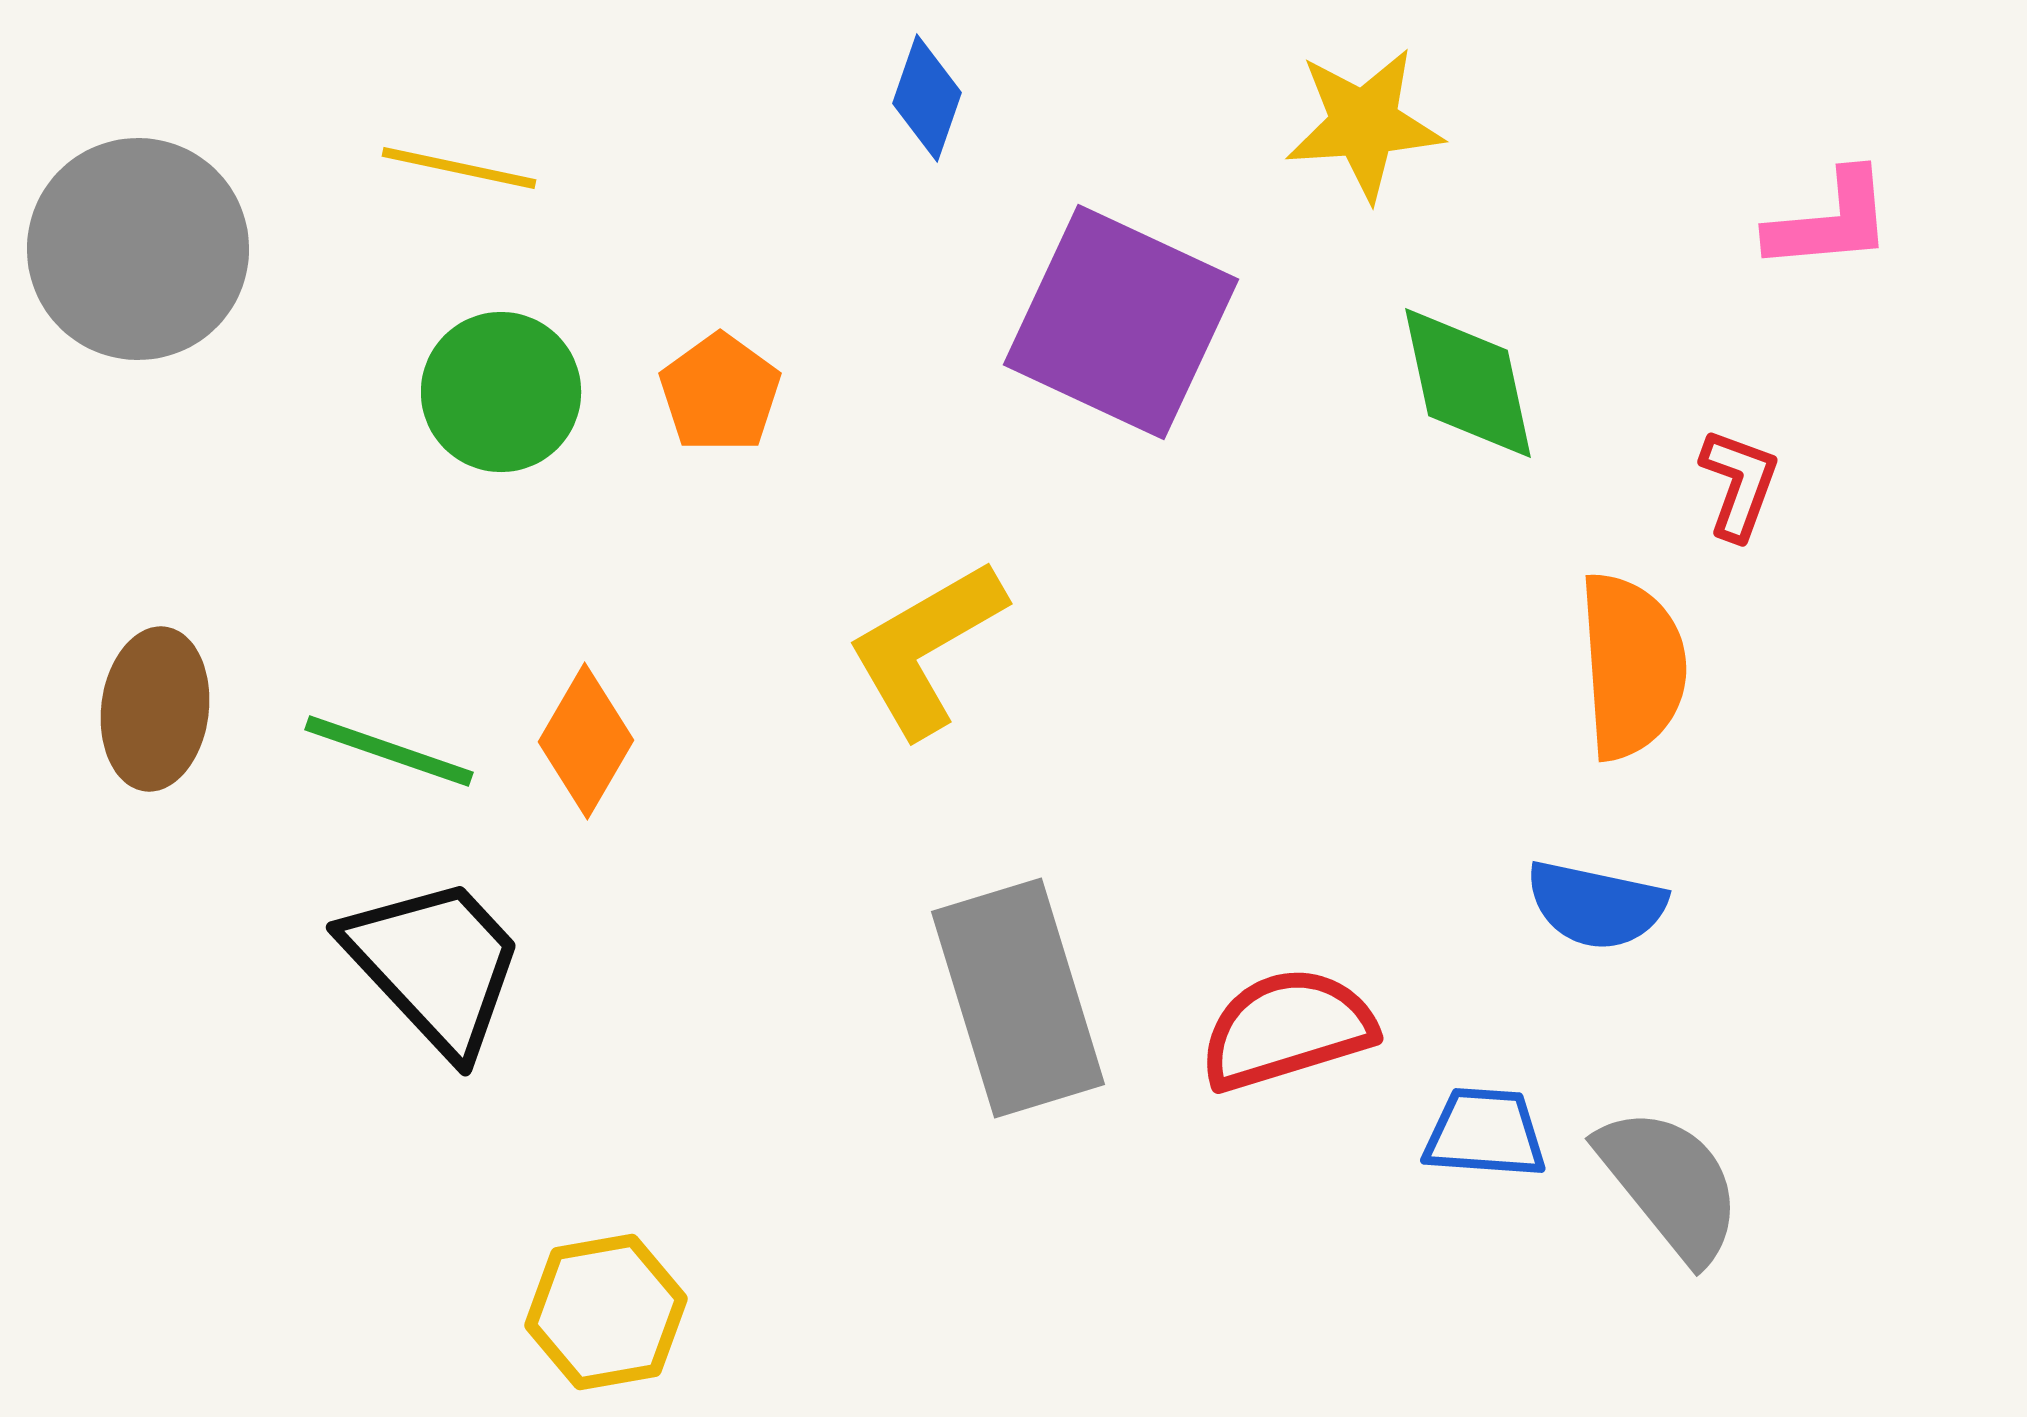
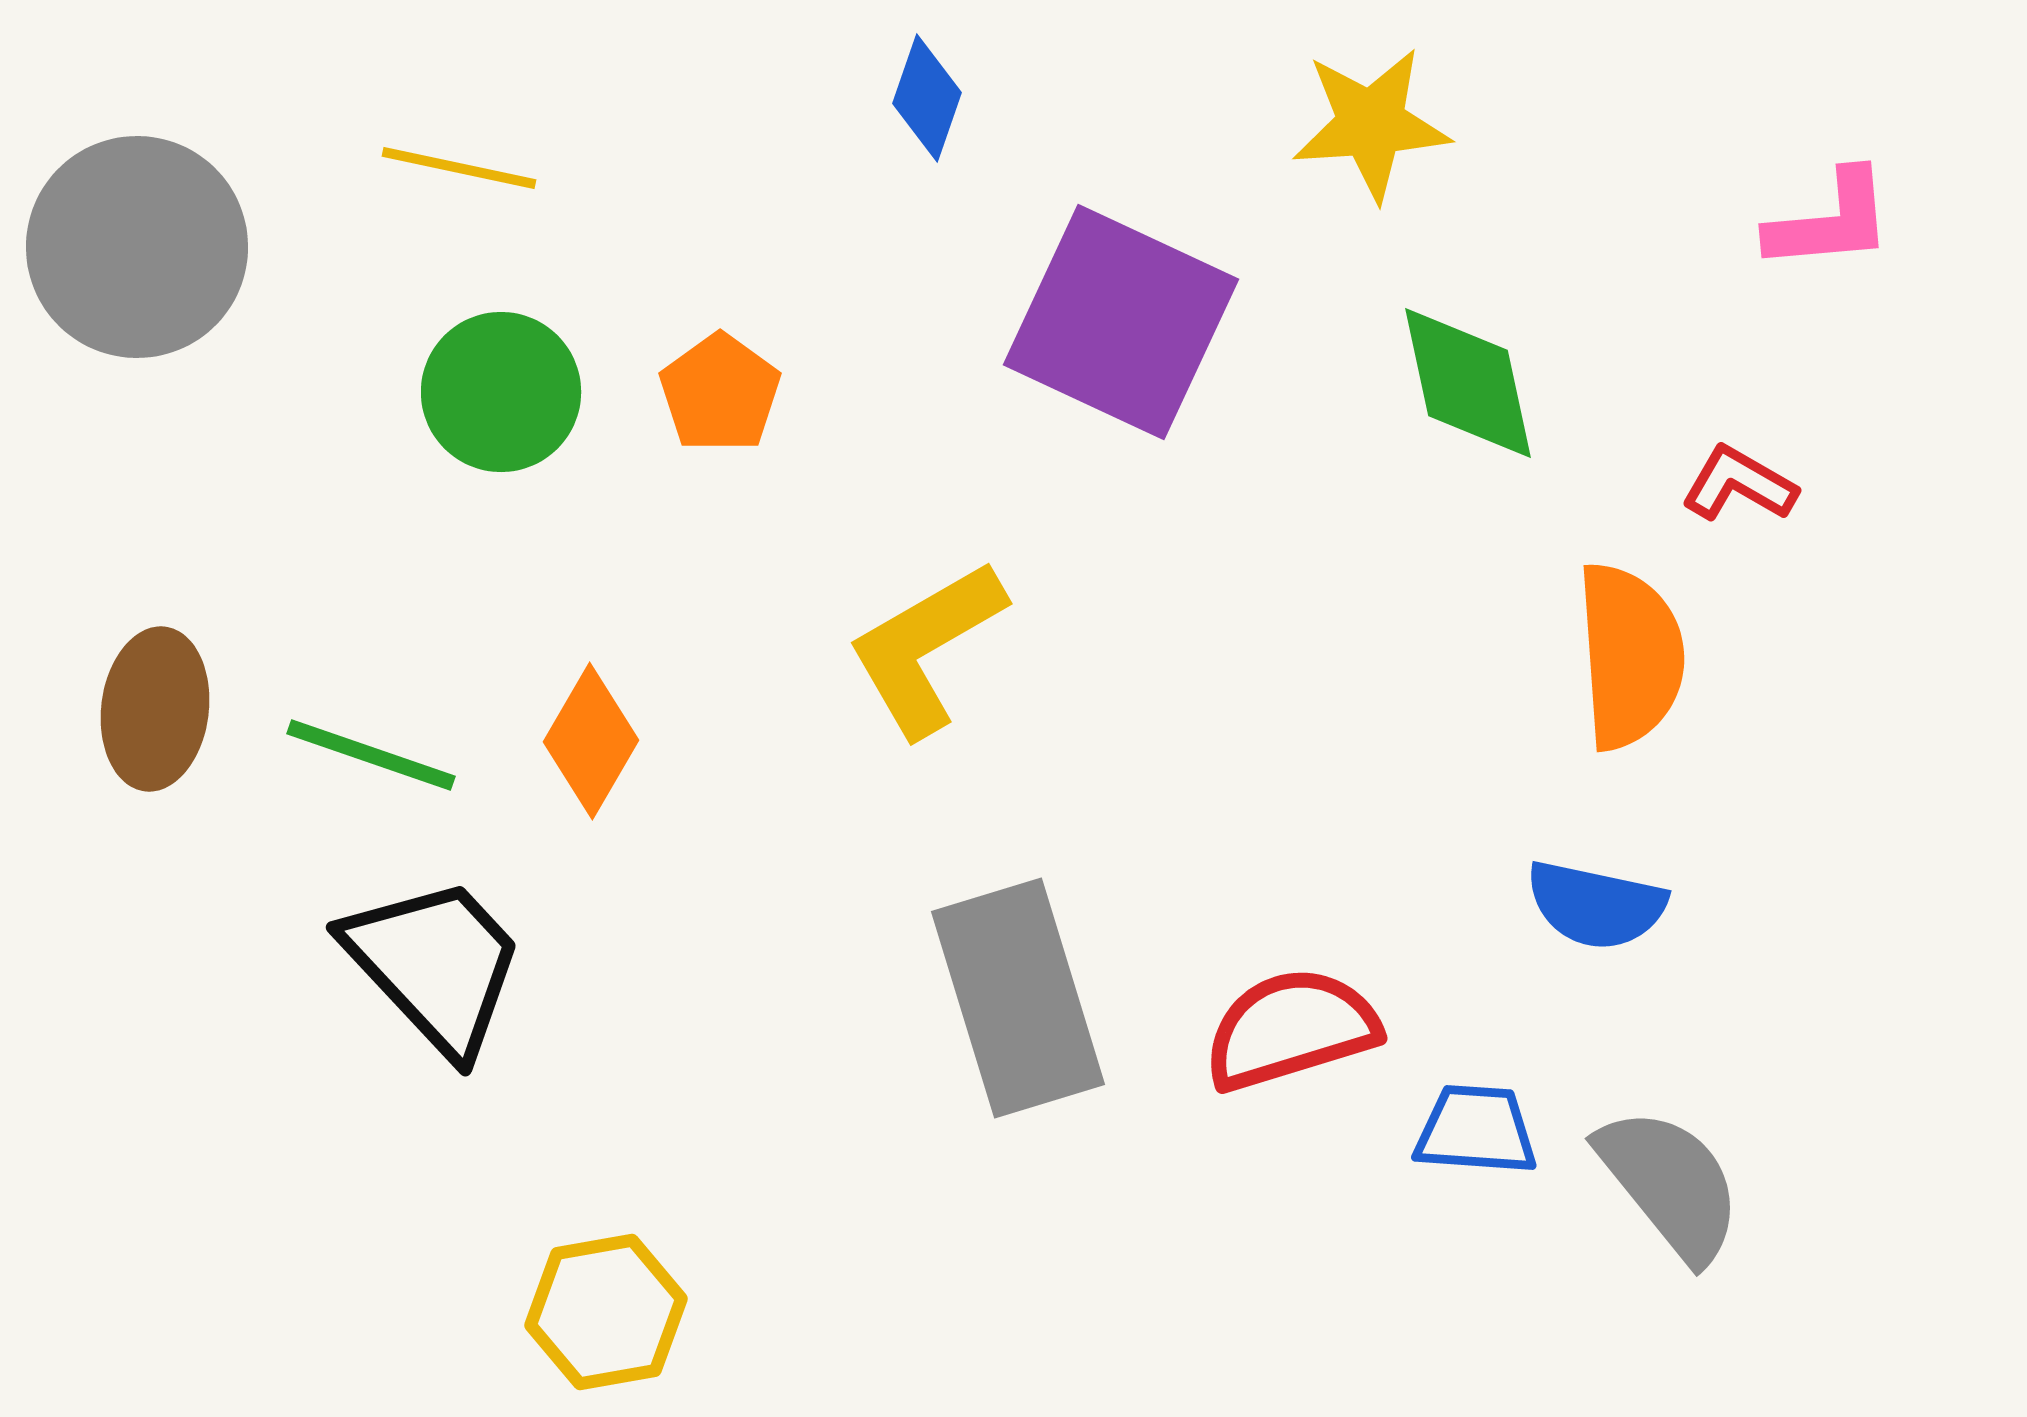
yellow star: moved 7 px right
gray circle: moved 1 px left, 2 px up
red L-shape: rotated 80 degrees counterclockwise
orange semicircle: moved 2 px left, 10 px up
orange diamond: moved 5 px right
green line: moved 18 px left, 4 px down
red semicircle: moved 4 px right
blue trapezoid: moved 9 px left, 3 px up
